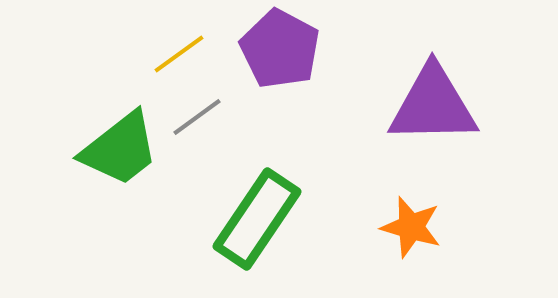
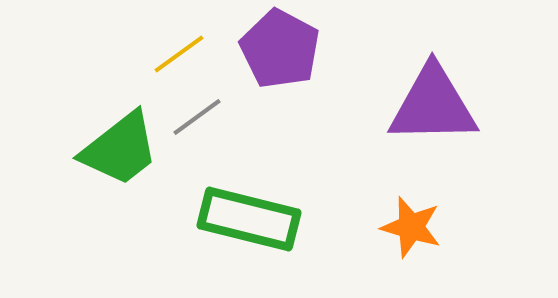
green rectangle: moved 8 px left; rotated 70 degrees clockwise
